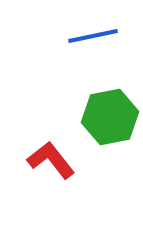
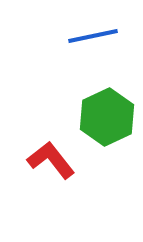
green hexagon: moved 3 px left; rotated 14 degrees counterclockwise
